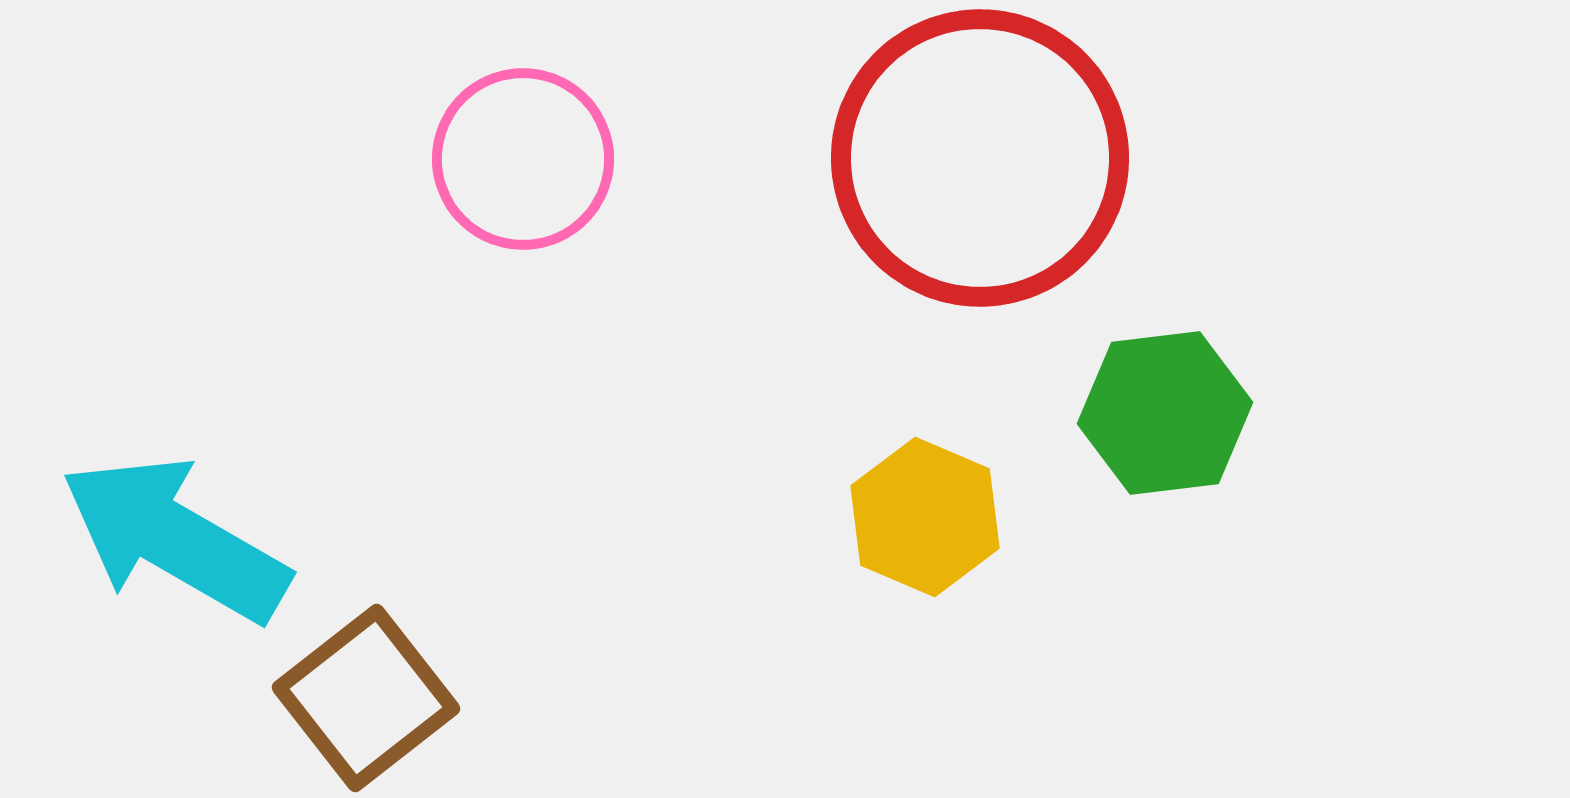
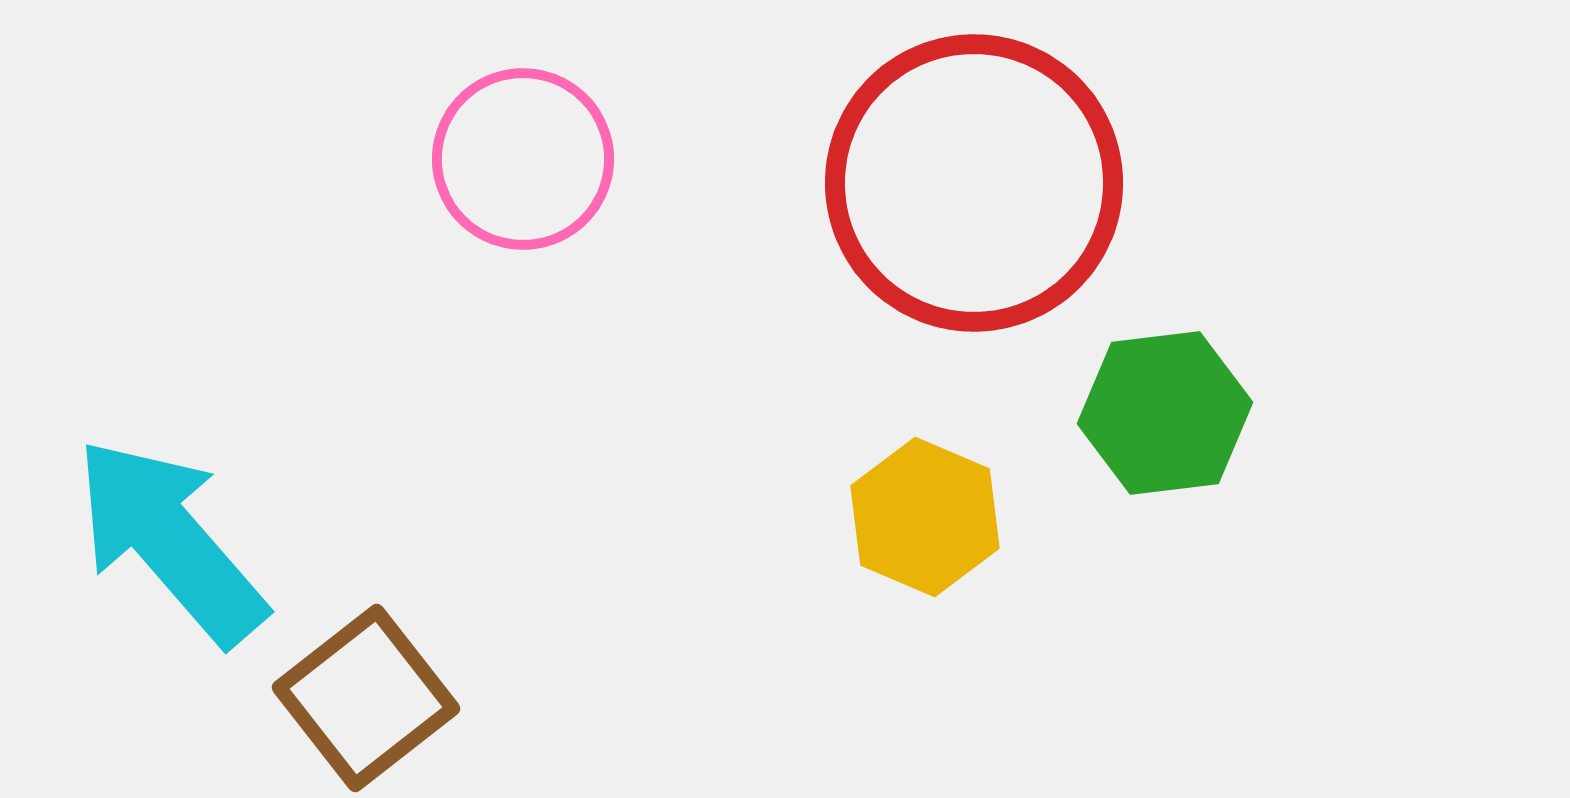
red circle: moved 6 px left, 25 px down
cyan arrow: moved 5 px left, 2 px down; rotated 19 degrees clockwise
